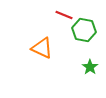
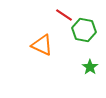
red line: rotated 12 degrees clockwise
orange triangle: moved 3 px up
